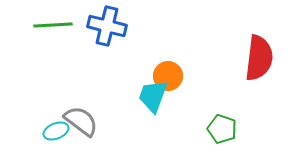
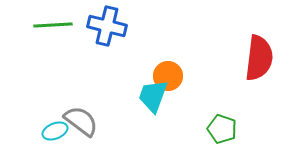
cyan ellipse: moved 1 px left
